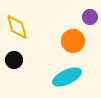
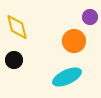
orange circle: moved 1 px right
